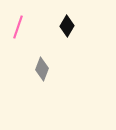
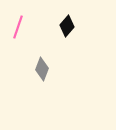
black diamond: rotated 10 degrees clockwise
